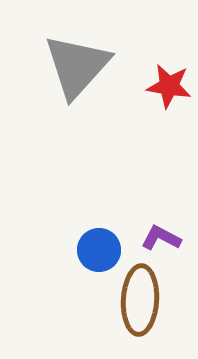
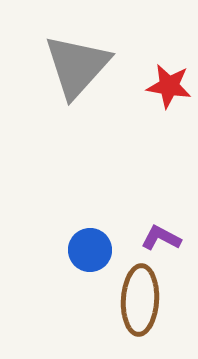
blue circle: moved 9 px left
